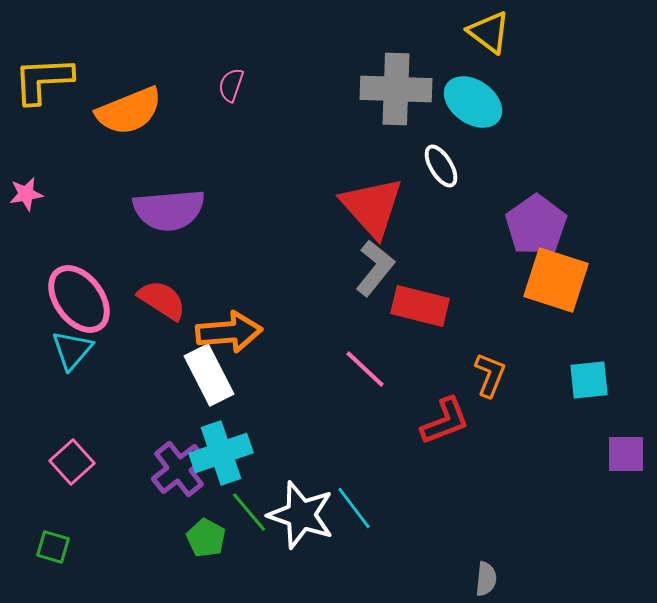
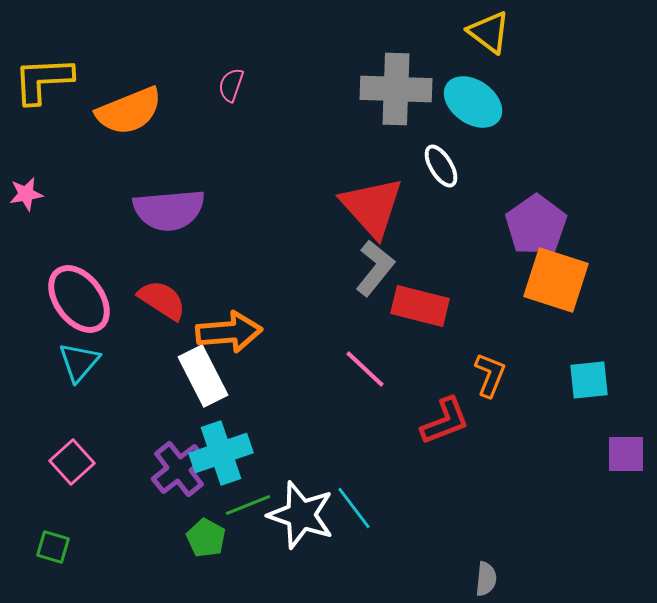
cyan triangle: moved 7 px right, 12 px down
white rectangle: moved 6 px left, 1 px down
green line: moved 1 px left, 7 px up; rotated 72 degrees counterclockwise
